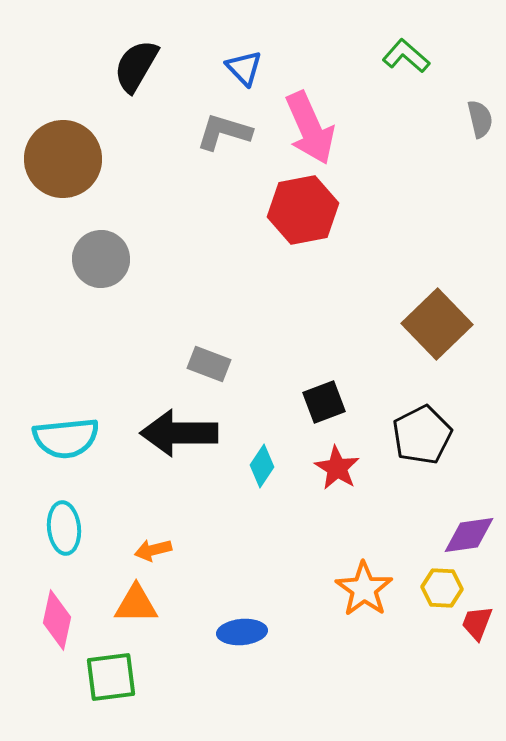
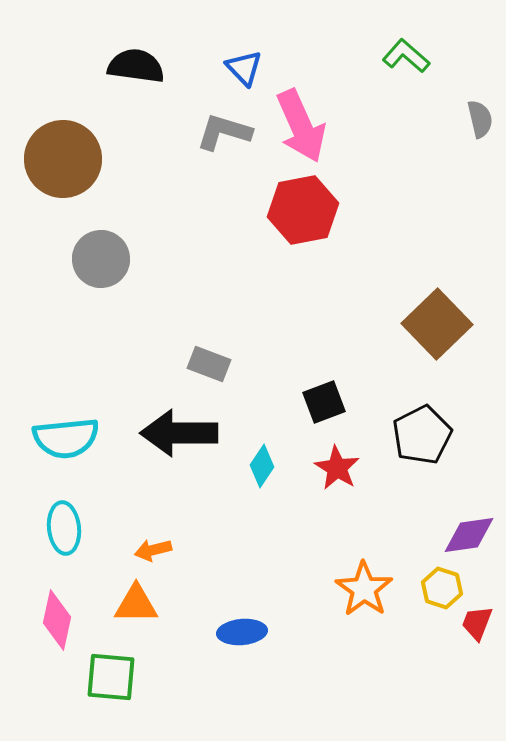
black semicircle: rotated 68 degrees clockwise
pink arrow: moved 9 px left, 2 px up
yellow hexagon: rotated 15 degrees clockwise
green square: rotated 12 degrees clockwise
